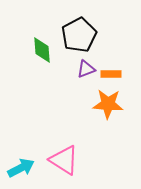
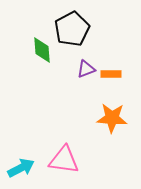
black pentagon: moved 7 px left, 6 px up
orange star: moved 4 px right, 14 px down
pink triangle: rotated 24 degrees counterclockwise
